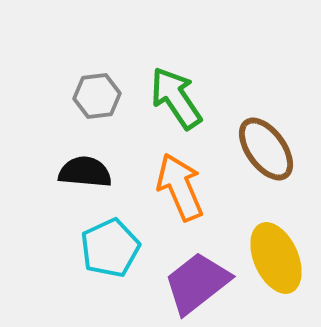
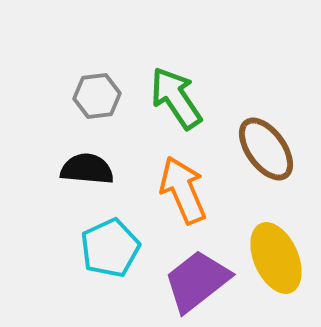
black semicircle: moved 2 px right, 3 px up
orange arrow: moved 3 px right, 3 px down
purple trapezoid: moved 2 px up
